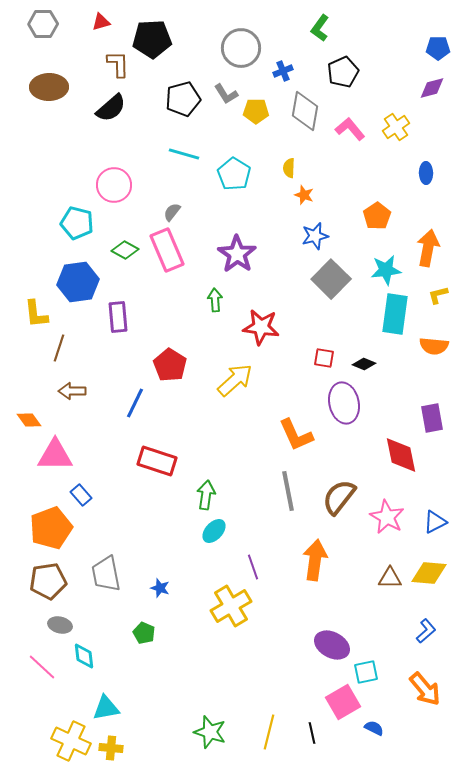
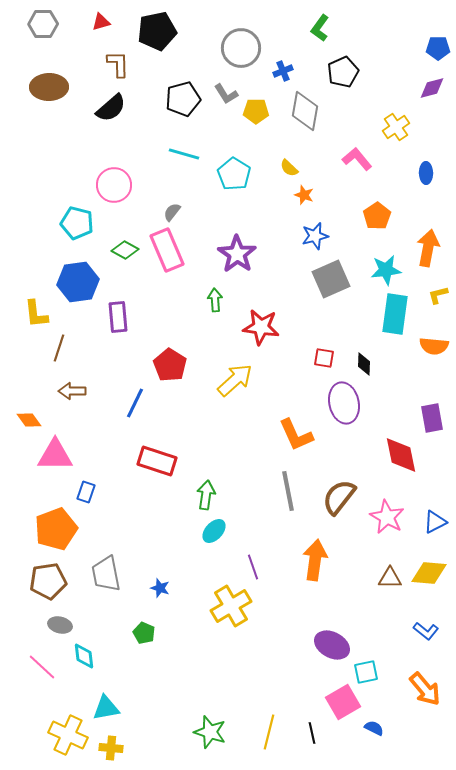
black pentagon at (152, 39): moved 5 px right, 8 px up; rotated 9 degrees counterclockwise
pink L-shape at (350, 129): moved 7 px right, 30 px down
yellow semicircle at (289, 168): rotated 48 degrees counterclockwise
gray square at (331, 279): rotated 21 degrees clockwise
black diamond at (364, 364): rotated 70 degrees clockwise
blue rectangle at (81, 495): moved 5 px right, 3 px up; rotated 60 degrees clockwise
orange pentagon at (51, 528): moved 5 px right, 1 px down
blue L-shape at (426, 631): rotated 80 degrees clockwise
yellow cross at (71, 741): moved 3 px left, 6 px up
